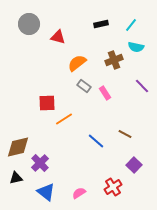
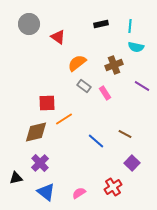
cyan line: moved 1 px left, 1 px down; rotated 32 degrees counterclockwise
red triangle: rotated 21 degrees clockwise
brown cross: moved 5 px down
purple line: rotated 14 degrees counterclockwise
brown diamond: moved 18 px right, 15 px up
purple square: moved 2 px left, 2 px up
